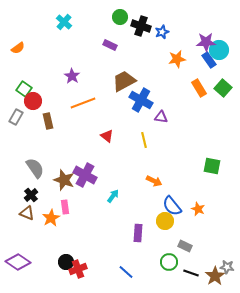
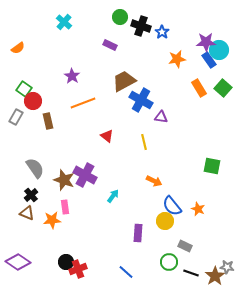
blue star at (162, 32): rotated 16 degrees counterclockwise
yellow line at (144, 140): moved 2 px down
orange star at (51, 218): moved 1 px right, 2 px down; rotated 24 degrees clockwise
